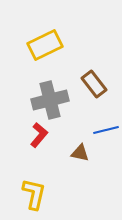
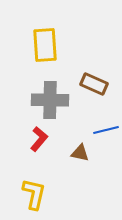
yellow rectangle: rotated 68 degrees counterclockwise
brown rectangle: rotated 28 degrees counterclockwise
gray cross: rotated 15 degrees clockwise
red L-shape: moved 4 px down
